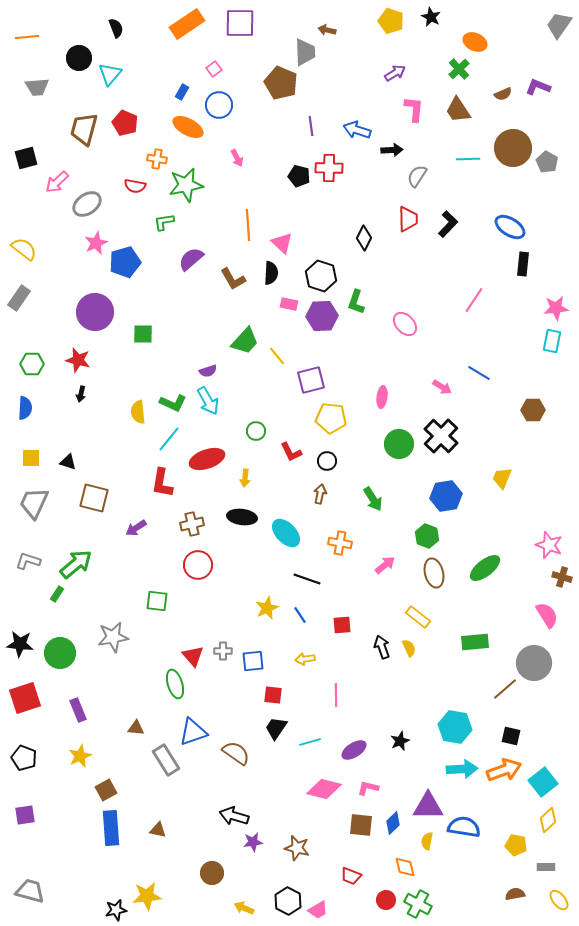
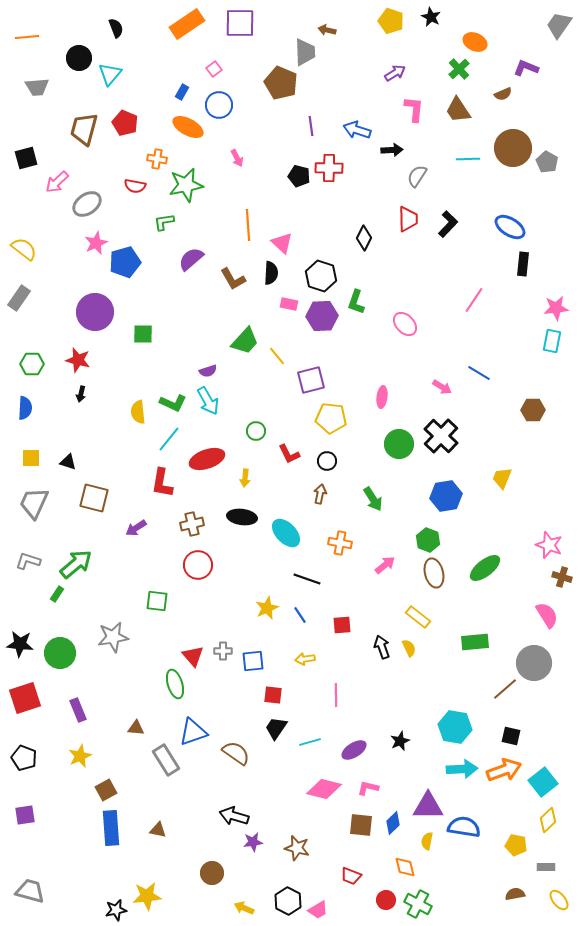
purple L-shape at (538, 87): moved 12 px left, 19 px up
red L-shape at (291, 452): moved 2 px left, 2 px down
green hexagon at (427, 536): moved 1 px right, 4 px down
